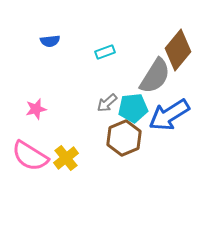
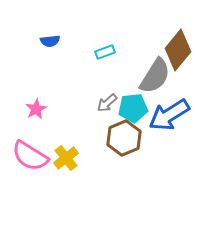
pink star: rotated 15 degrees counterclockwise
